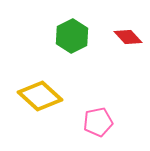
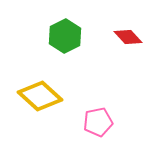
green hexagon: moved 7 px left
